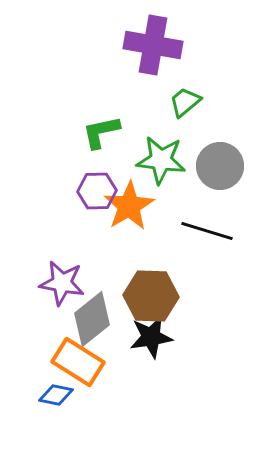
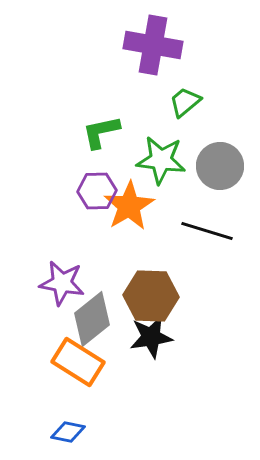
blue diamond: moved 12 px right, 37 px down
